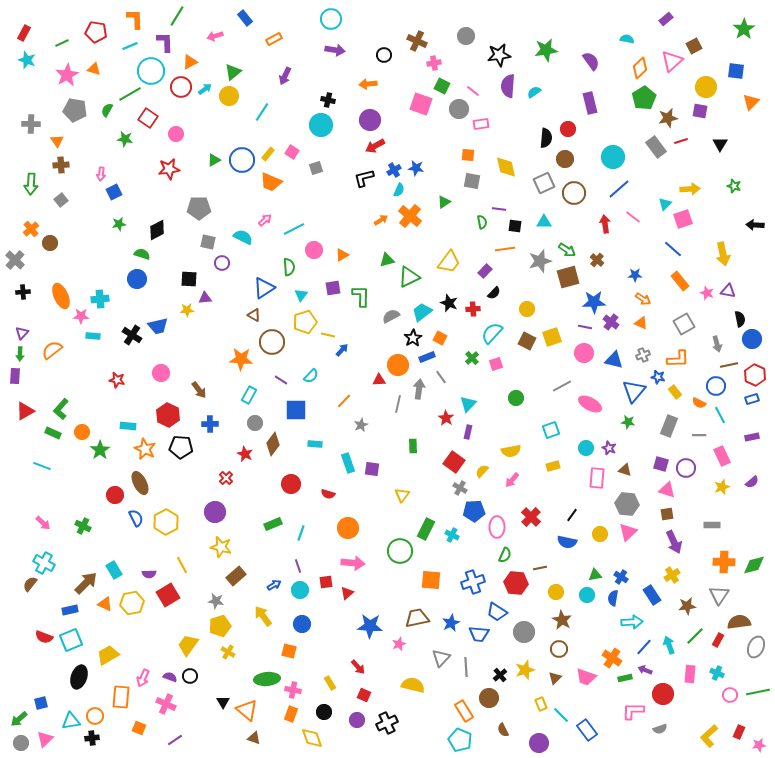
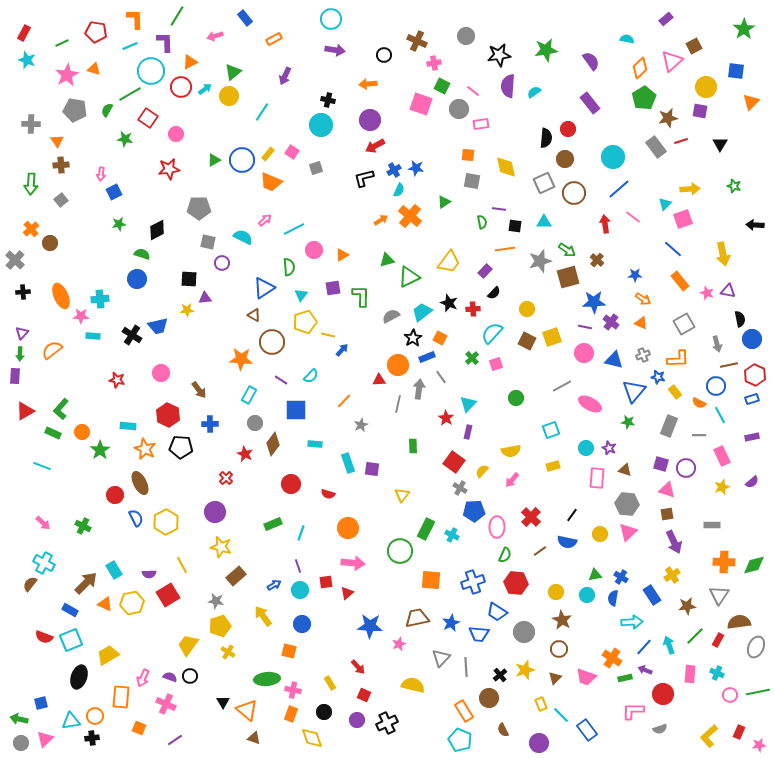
purple rectangle at (590, 103): rotated 25 degrees counterclockwise
brown line at (540, 568): moved 17 px up; rotated 24 degrees counterclockwise
blue rectangle at (70, 610): rotated 42 degrees clockwise
green arrow at (19, 719): rotated 54 degrees clockwise
